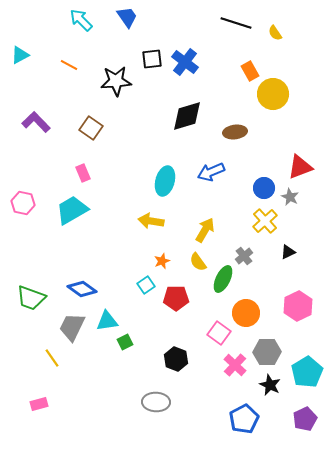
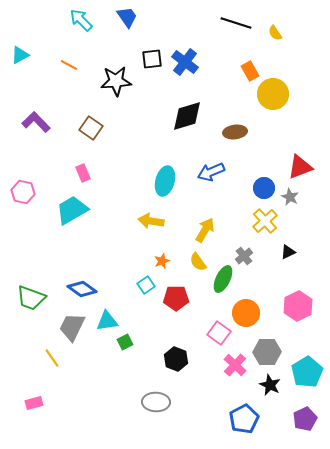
pink hexagon at (23, 203): moved 11 px up
pink rectangle at (39, 404): moved 5 px left, 1 px up
